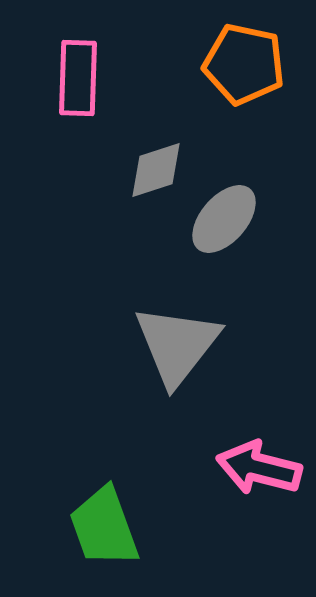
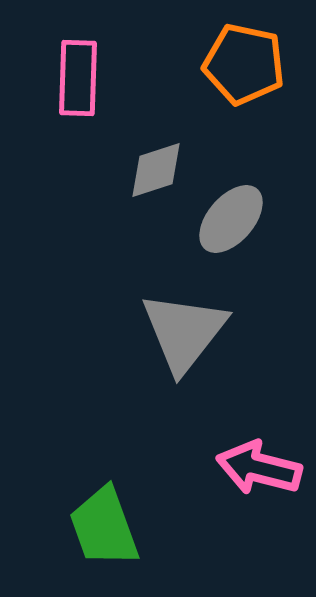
gray ellipse: moved 7 px right
gray triangle: moved 7 px right, 13 px up
